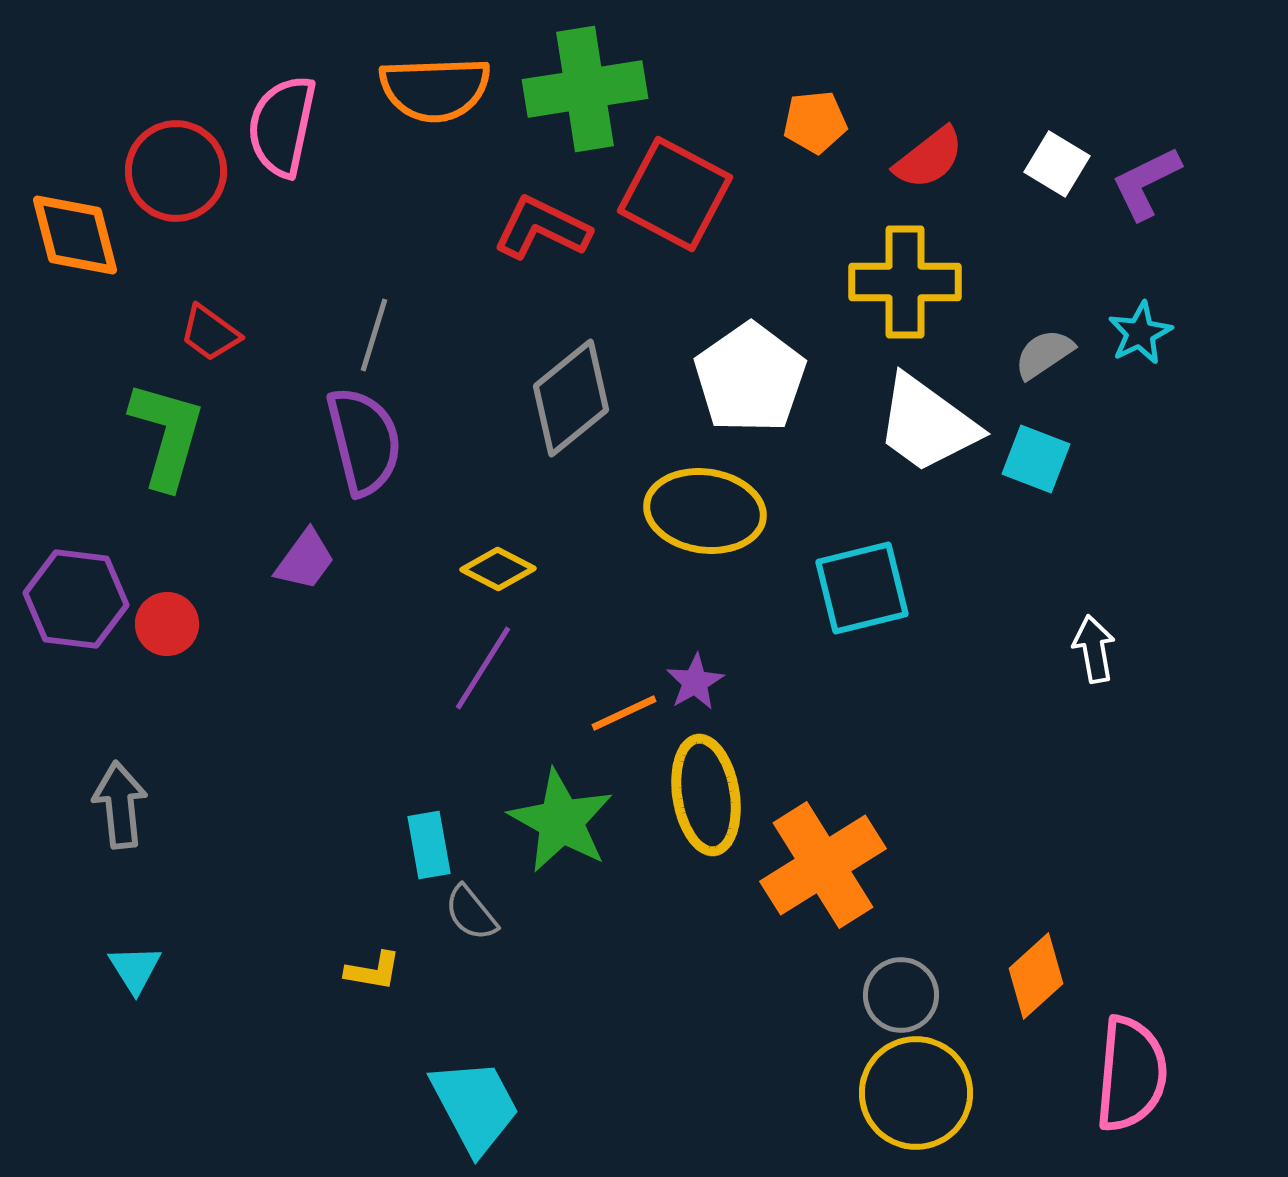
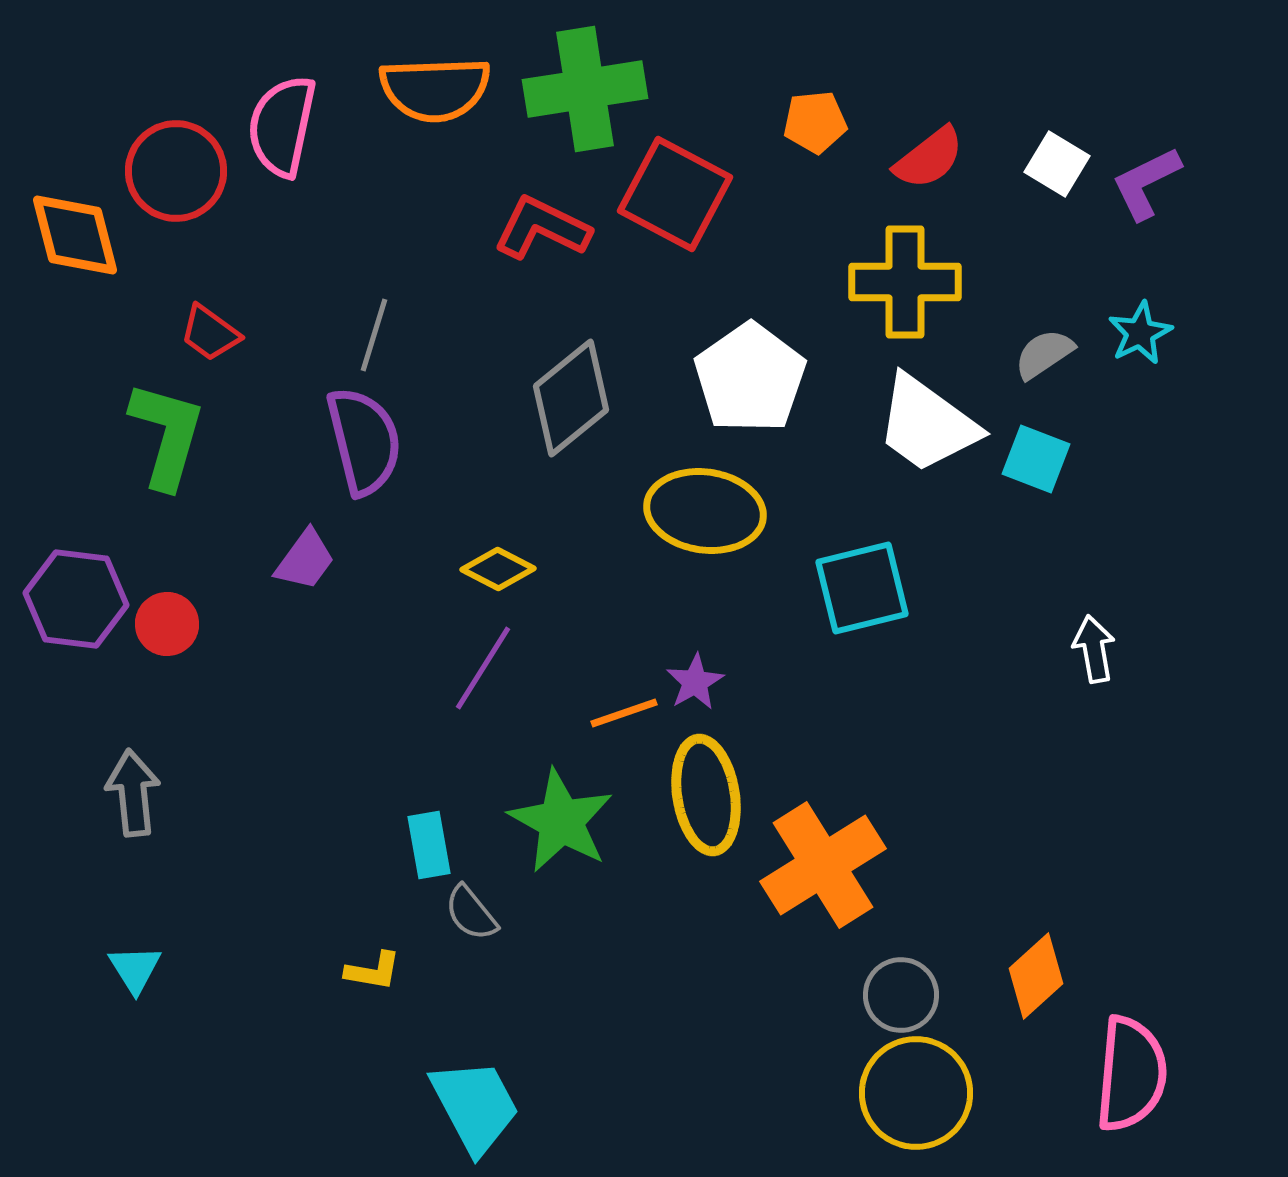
orange line at (624, 713): rotated 6 degrees clockwise
gray arrow at (120, 805): moved 13 px right, 12 px up
